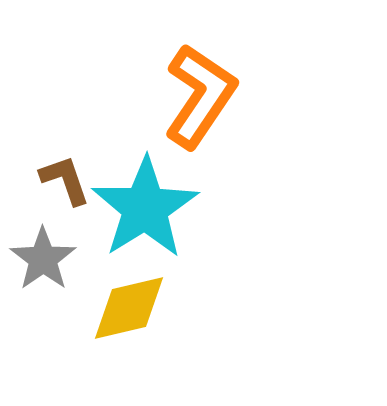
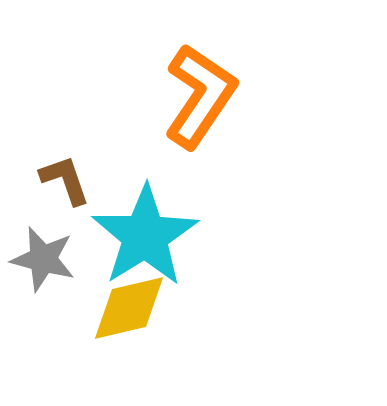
cyan star: moved 28 px down
gray star: rotated 22 degrees counterclockwise
